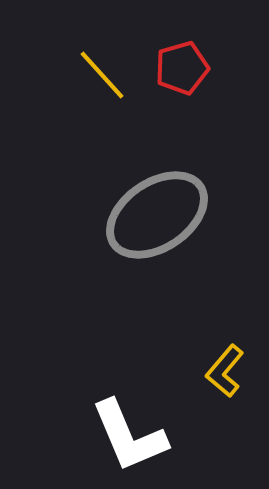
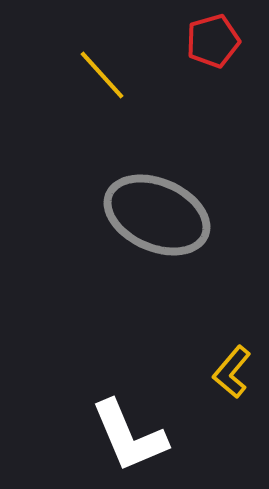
red pentagon: moved 31 px right, 27 px up
gray ellipse: rotated 58 degrees clockwise
yellow L-shape: moved 7 px right, 1 px down
